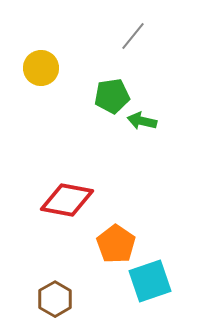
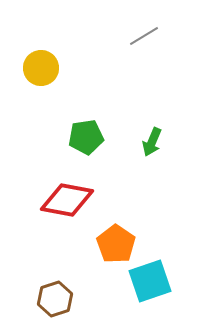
gray line: moved 11 px right; rotated 20 degrees clockwise
green pentagon: moved 26 px left, 41 px down
green arrow: moved 10 px right, 21 px down; rotated 80 degrees counterclockwise
brown hexagon: rotated 12 degrees clockwise
